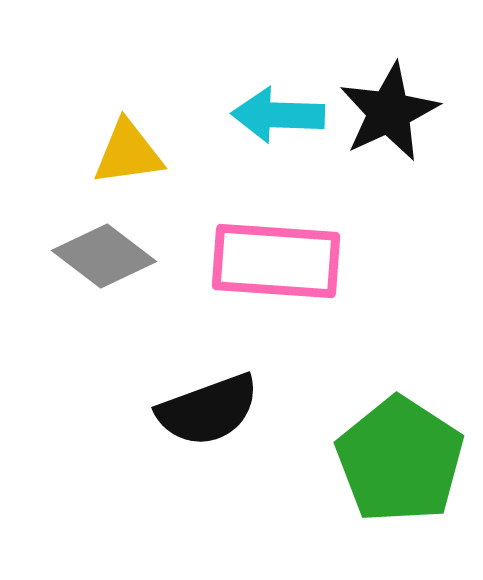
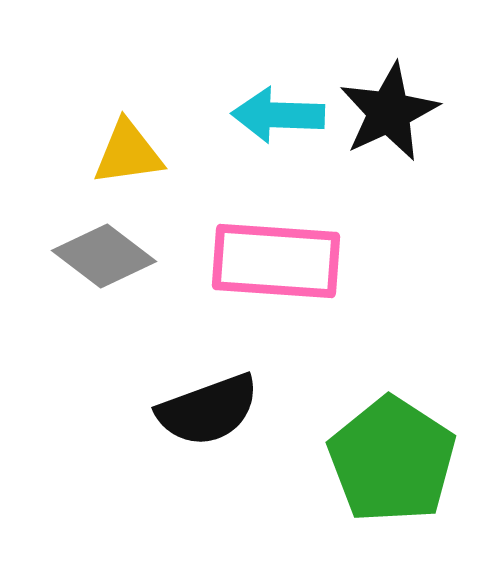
green pentagon: moved 8 px left
